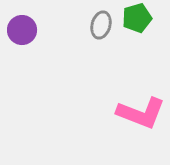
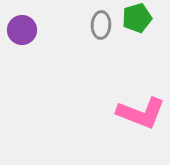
gray ellipse: rotated 12 degrees counterclockwise
